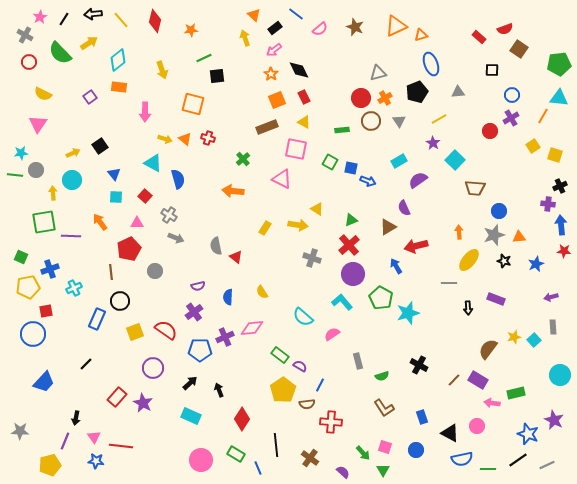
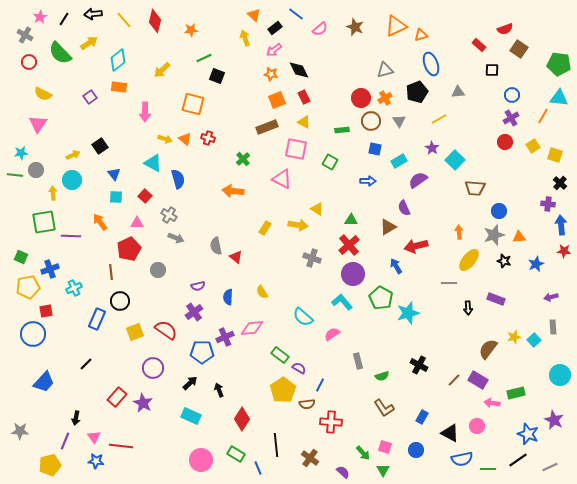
yellow line at (121, 20): moved 3 px right
red rectangle at (479, 37): moved 8 px down
green pentagon at (559, 64): rotated 15 degrees clockwise
yellow arrow at (162, 70): rotated 66 degrees clockwise
gray triangle at (378, 73): moved 7 px right, 3 px up
orange star at (271, 74): rotated 24 degrees counterclockwise
black square at (217, 76): rotated 28 degrees clockwise
red circle at (490, 131): moved 15 px right, 11 px down
purple star at (433, 143): moved 1 px left, 5 px down
yellow arrow at (73, 153): moved 2 px down
blue square at (351, 168): moved 24 px right, 19 px up
blue arrow at (368, 181): rotated 21 degrees counterclockwise
black cross at (560, 186): moved 3 px up; rotated 24 degrees counterclockwise
green triangle at (351, 220): rotated 24 degrees clockwise
gray circle at (155, 271): moved 3 px right, 1 px up
blue pentagon at (200, 350): moved 2 px right, 2 px down
purple semicircle at (300, 366): moved 1 px left, 2 px down
blue rectangle at (422, 417): rotated 48 degrees clockwise
gray line at (547, 465): moved 3 px right, 2 px down
